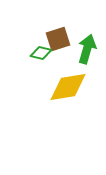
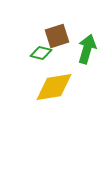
brown square: moved 1 px left, 3 px up
yellow diamond: moved 14 px left
